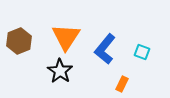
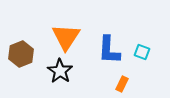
brown hexagon: moved 2 px right, 13 px down
blue L-shape: moved 4 px right, 1 px down; rotated 36 degrees counterclockwise
